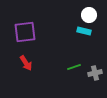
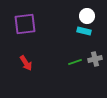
white circle: moved 2 px left, 1 px down
purple square: moved 8 px up
green line: moved 1 px right, 5 px up
gray cross: moved 14 px up
